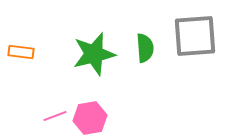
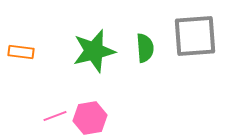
green star: moved 3 px up
